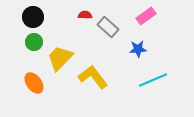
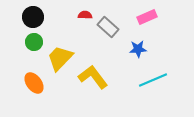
pink rectangle: moved 1 px right, 1 px down; rotated 12 degrees clockwise
